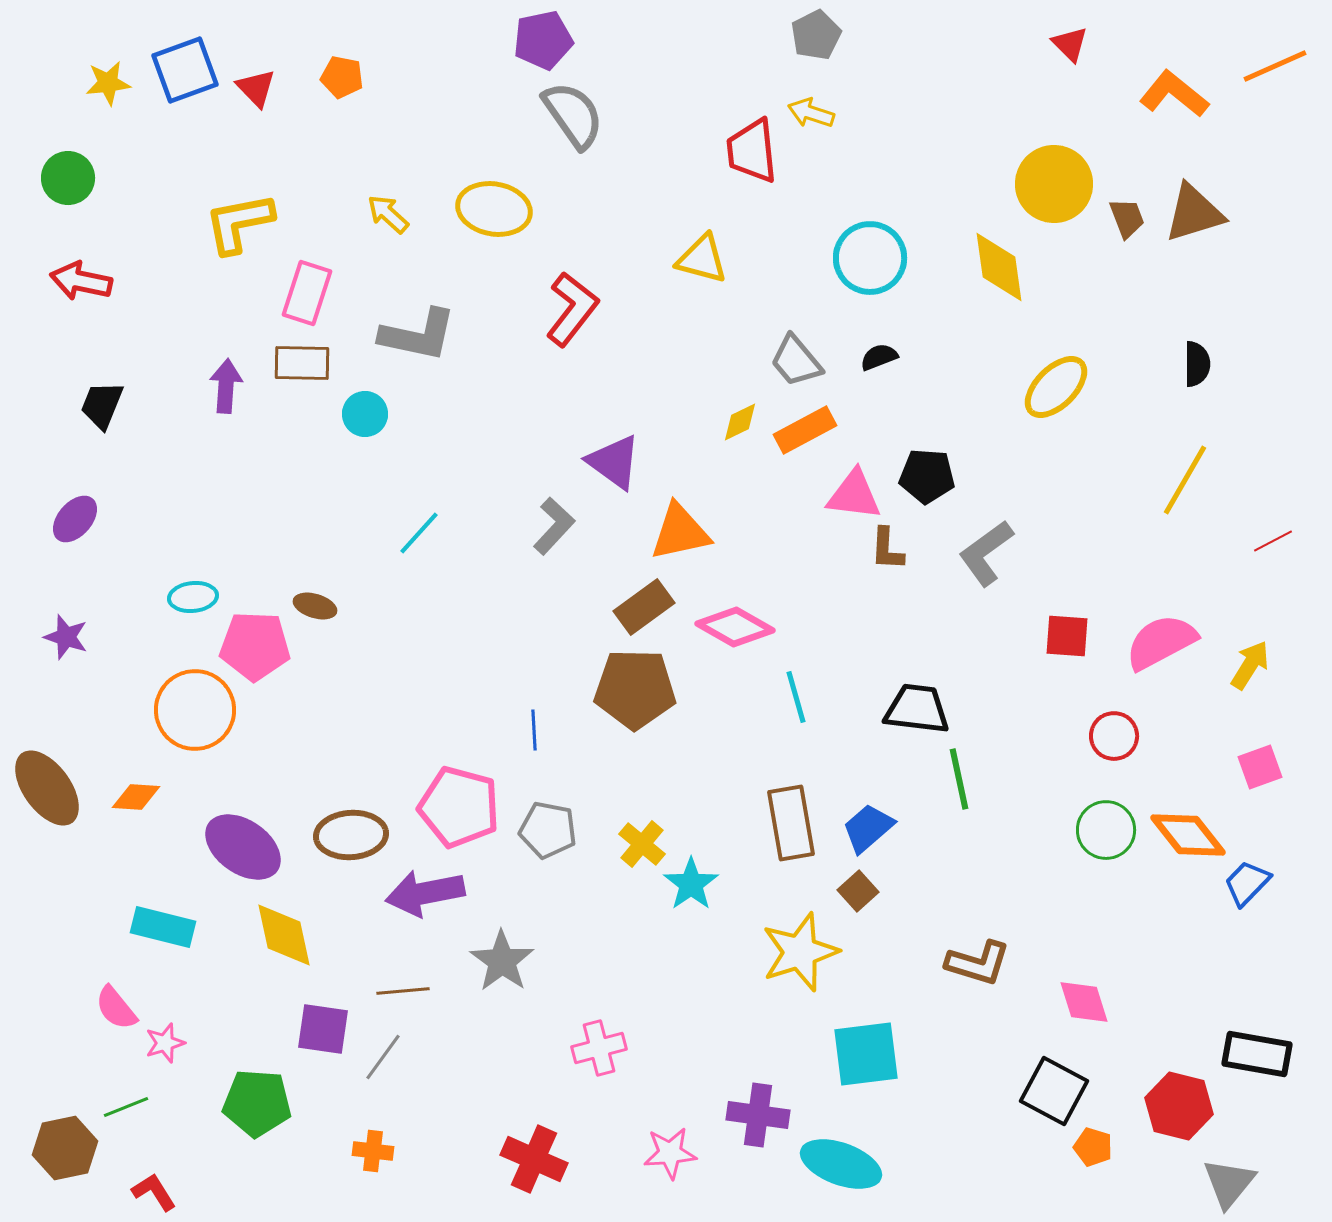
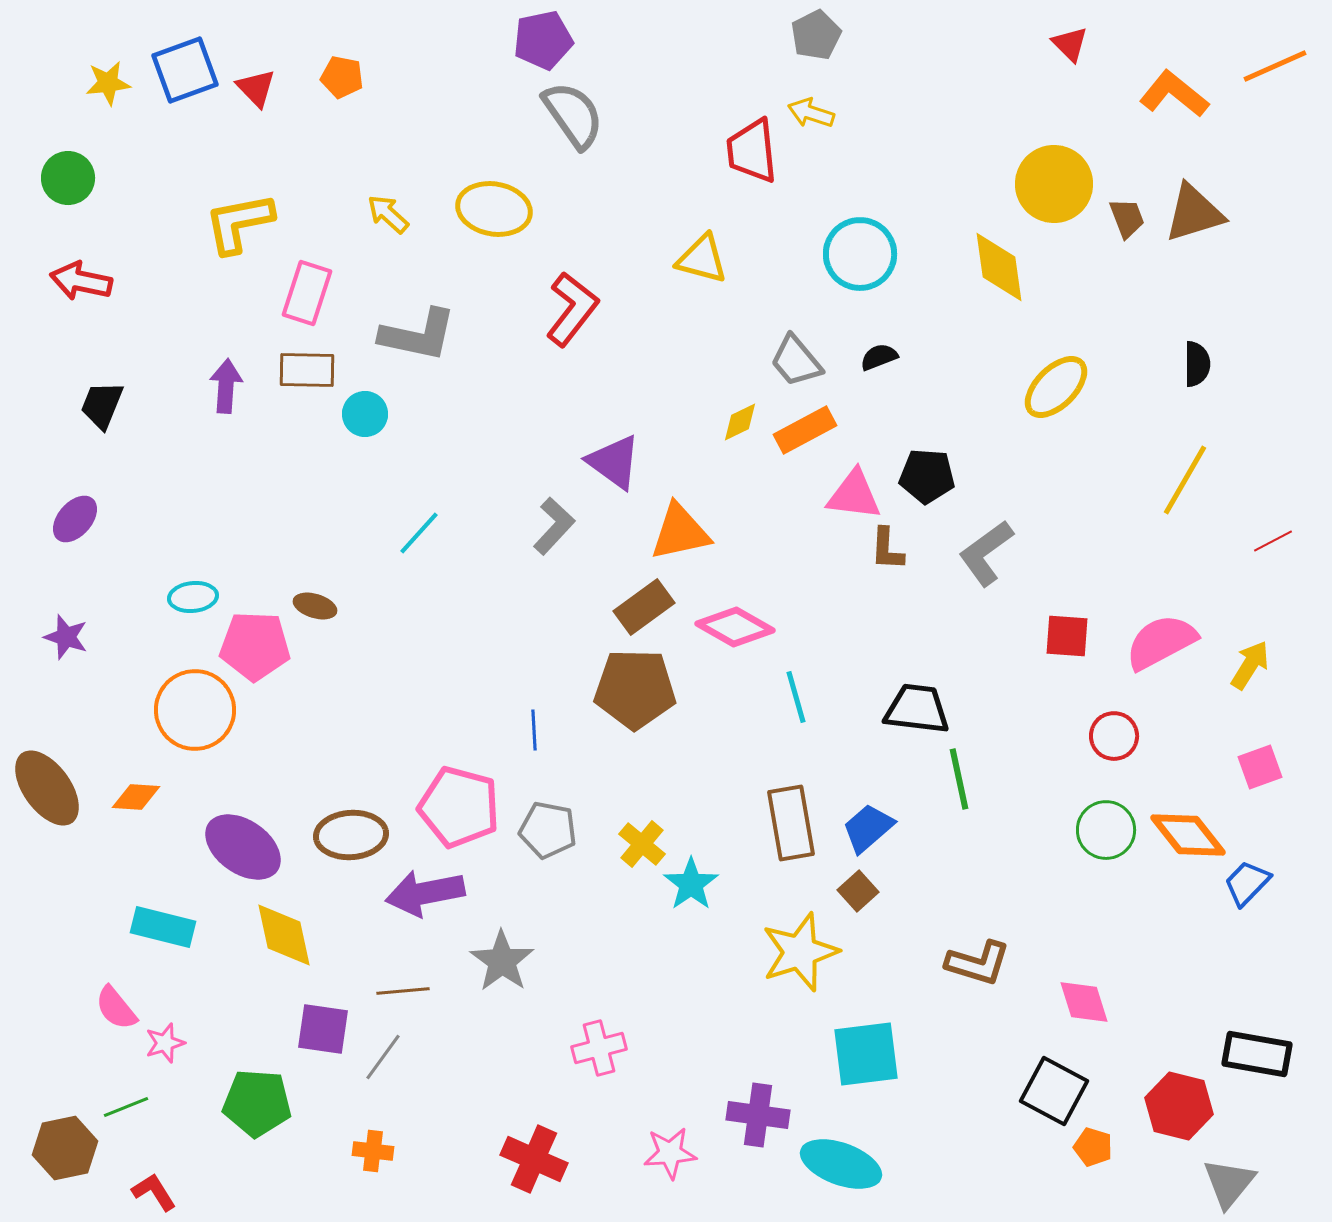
cyan circle at (870, 258): moved 10 px left, 4 px up
brown rectangle at (302, 363): moved 5 px right, 7 px down
